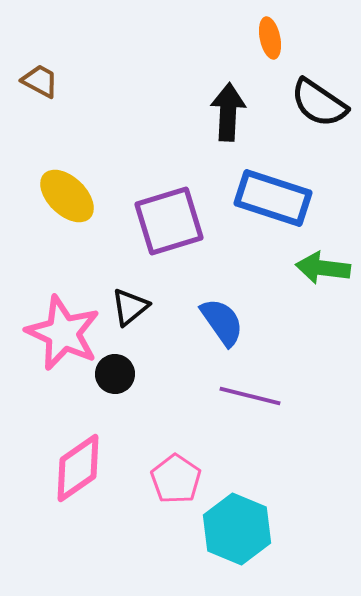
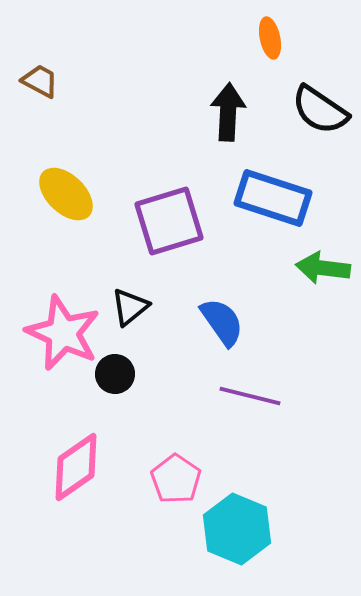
black semicircle: moved 1 px right, 7 px down
yellow ellipse: moved 1 px left, 2 px up
pink diamond: moved 2 px left, 1 px up
